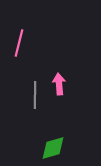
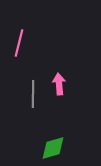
gray line: moved 2 px left, 1 px up
